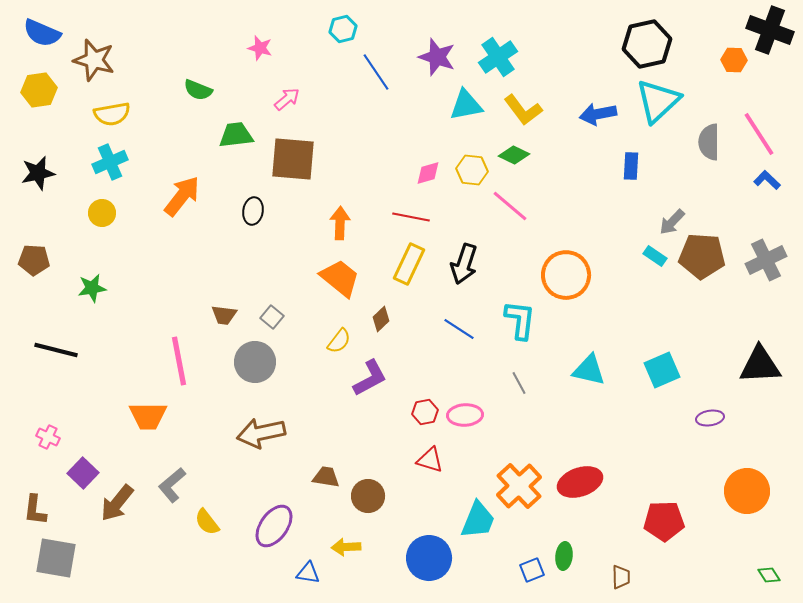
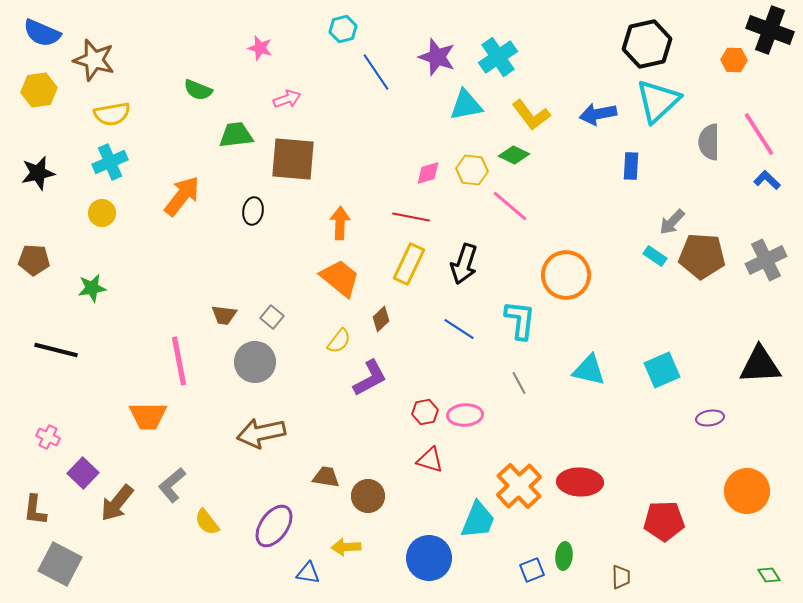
pink arrow at (287, 99): rotated 20 degrees clockwise
yellow L-shape at (523, 110): moved 8 px right, 5 px down
red ellipse at (580, 482): rotated 21 degrees clockwise
gray square at (56, 558): moved 4 px right, 6 px down; rotated 18 degrees clockwise
